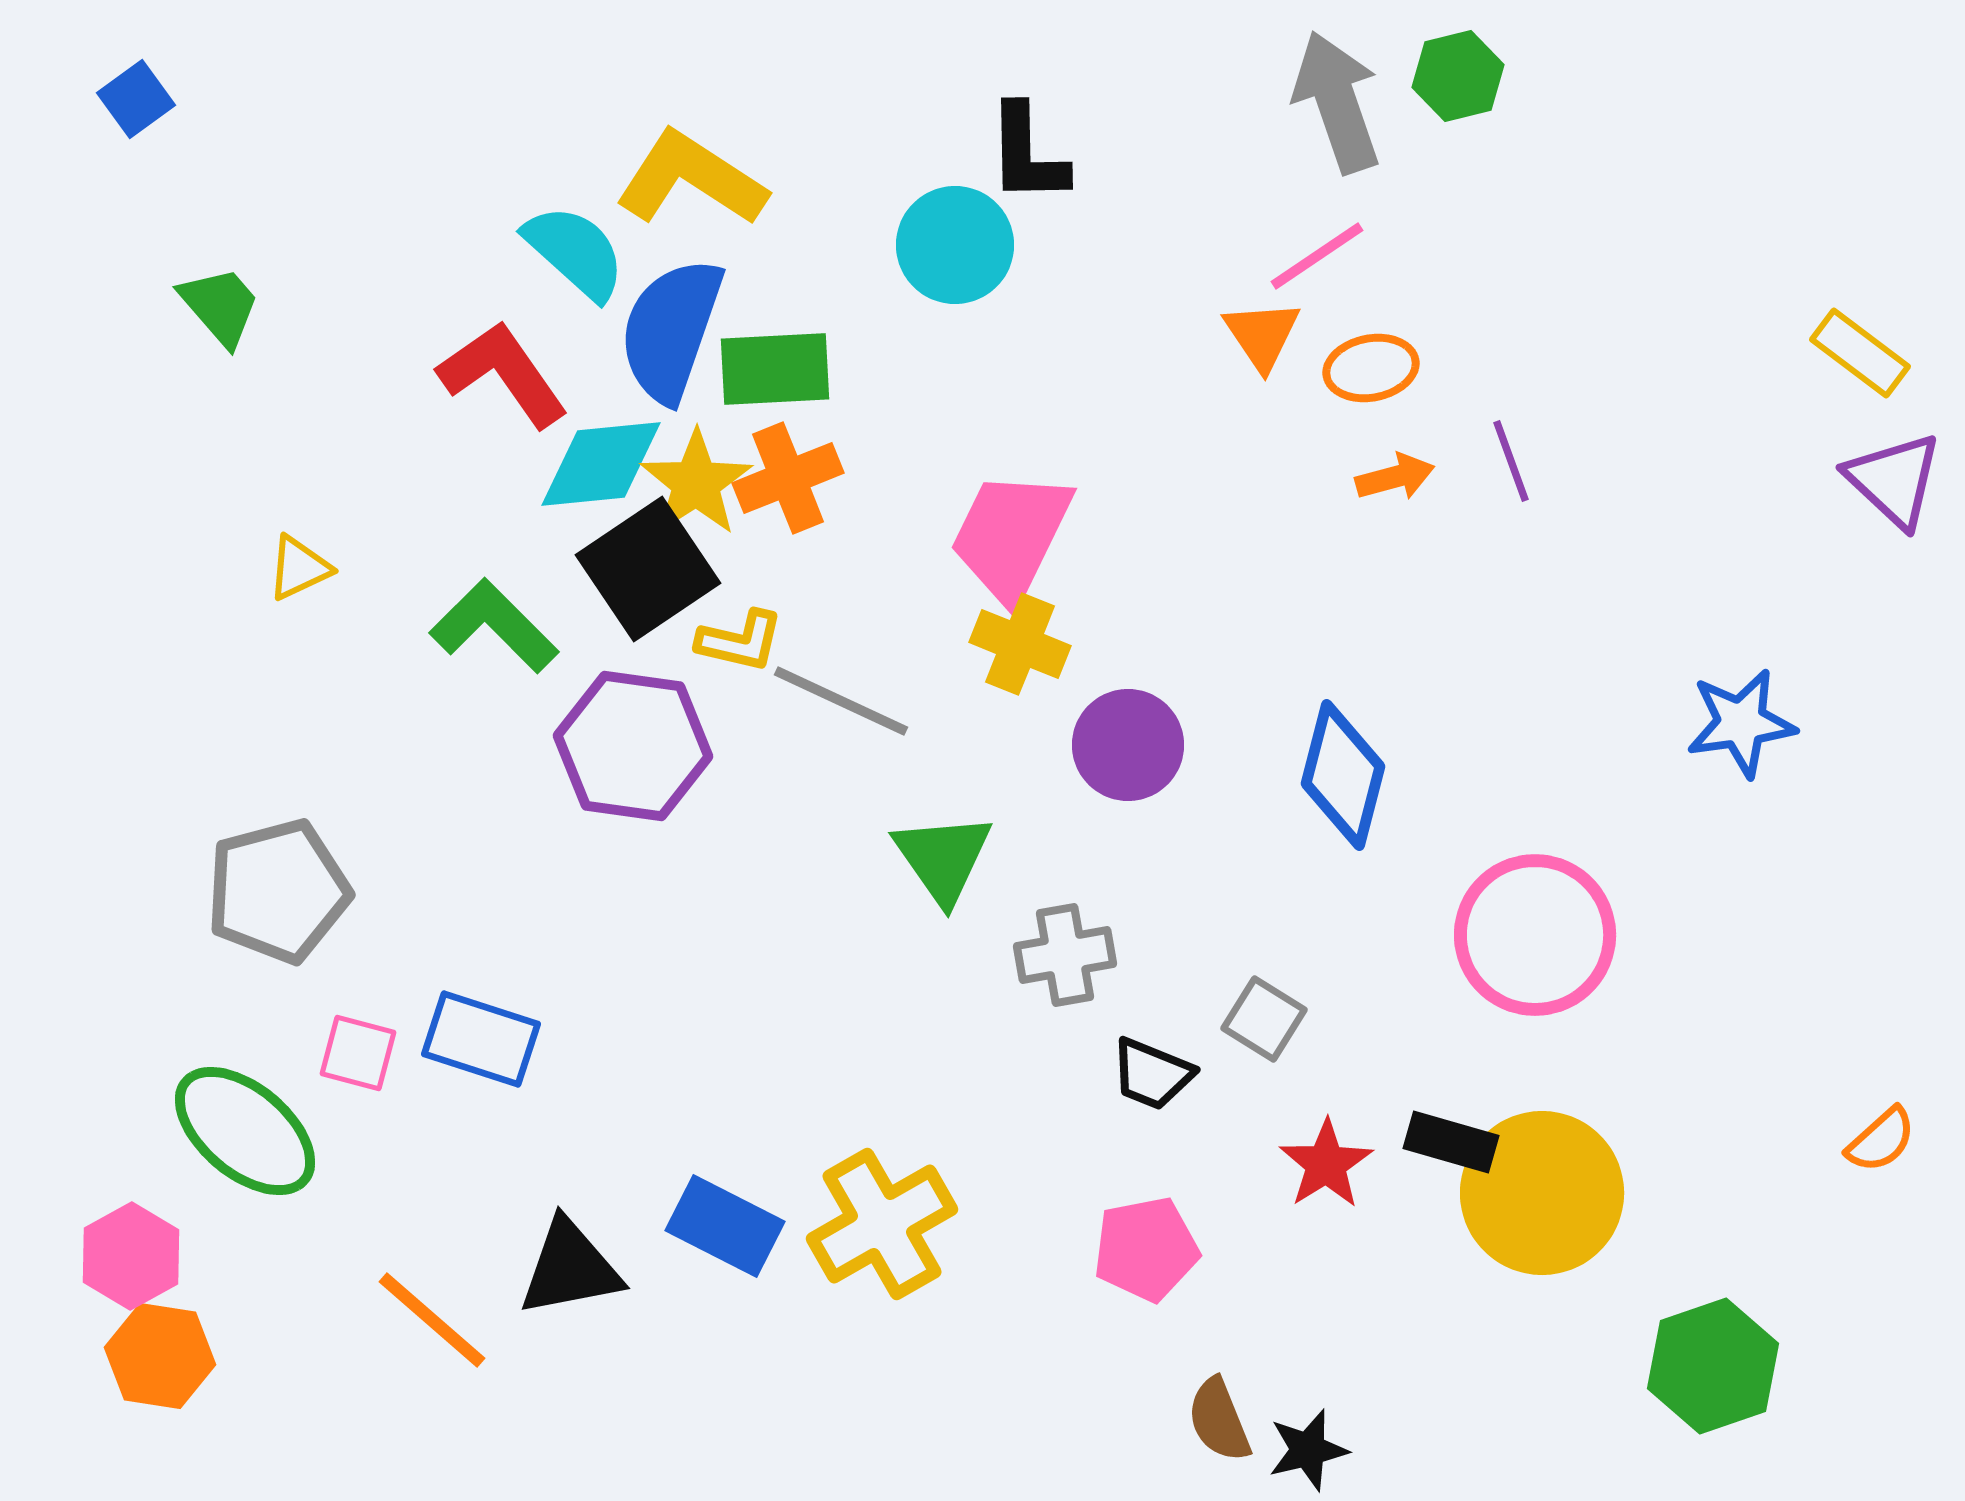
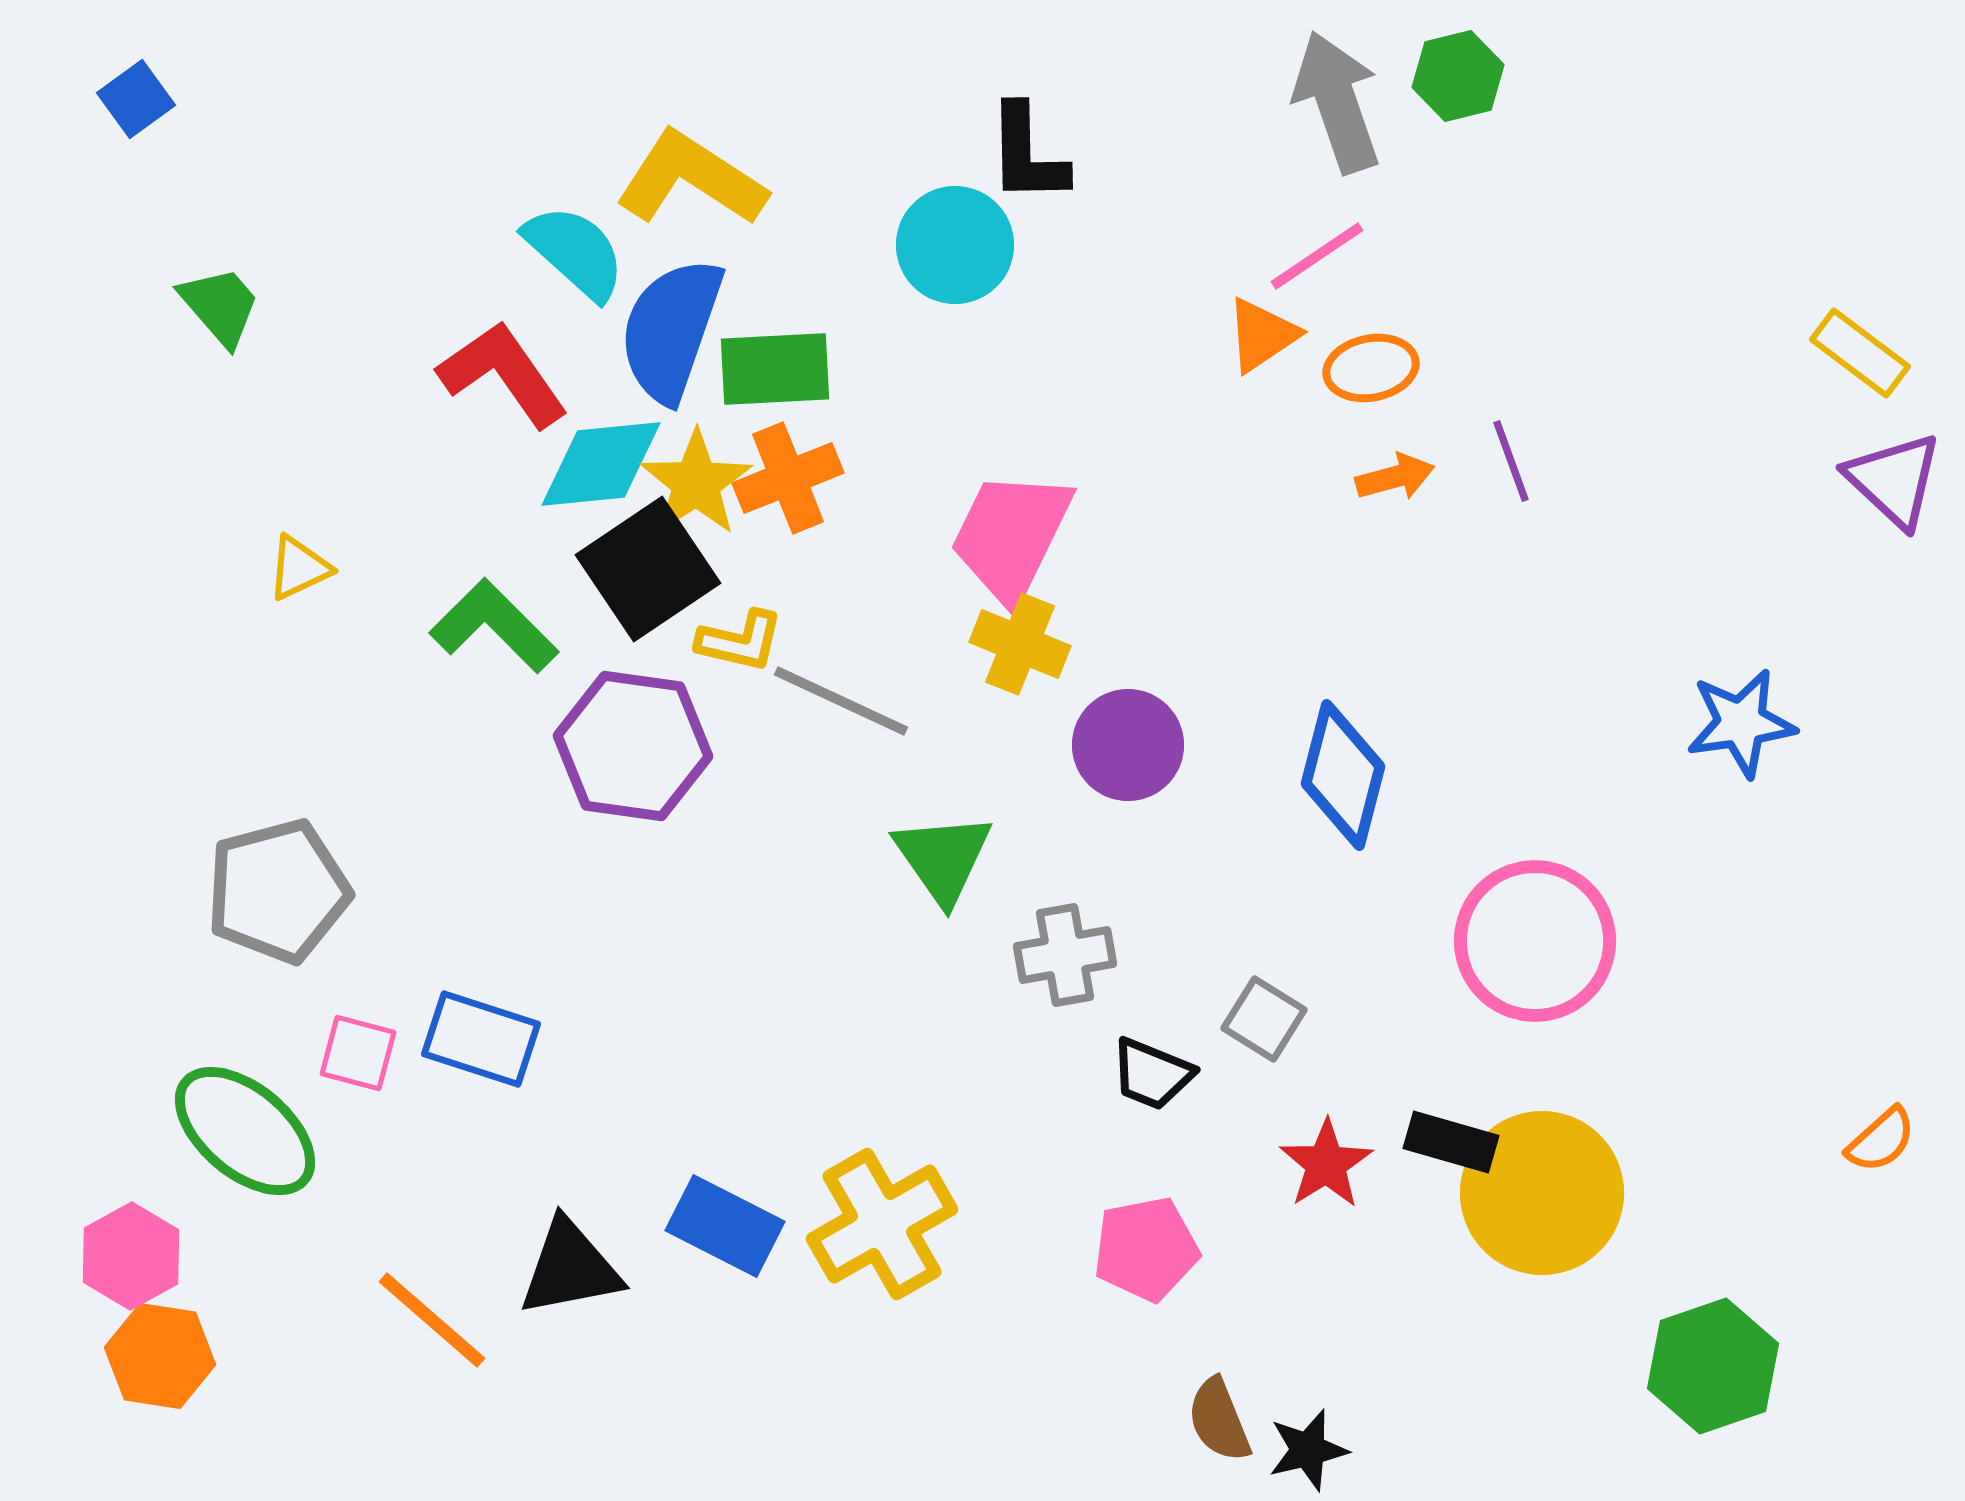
orange triangle at (1262, 335): rotated 30 degrees clockwise
pink circle at (1535, 935): moved 6 px down
